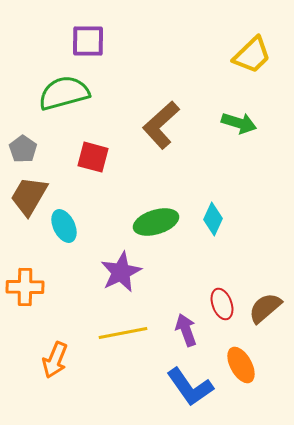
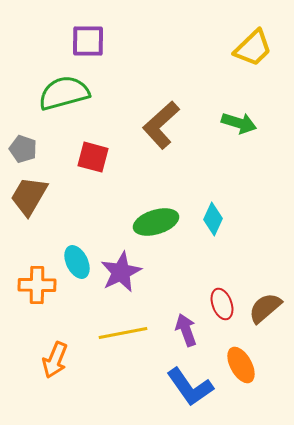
yellow trapezoid: moved 1 px right, 7 px up
gray pentagon: rotated 16 degrees counterclockwise
cyan ellipse: moved 13 px right, 36 px down
orange cross: moved 12 px right, 2 px up
